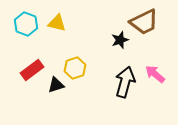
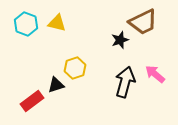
brown trapezoid: moved 1 px left
red rectangle: moved 31 px down
